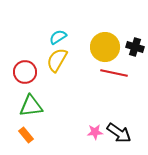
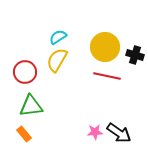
black cross: moved 8 px down
red line: moved 7 px left, 3 px down
orange rectangle: moved 2 px left, 1 px up
